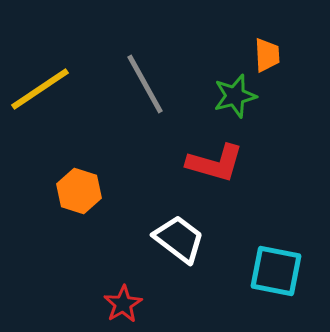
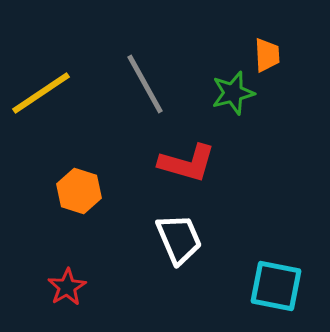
yellow line: moved 1 px right, 4 px down
green star: moved 2 px left, 3 px up
red L-shape: moved 28 px left
white trapezoid: rotated 30 degrees clockwise
cyan square: moved 15 px down
red star: moved 56 px left, 17 px up
